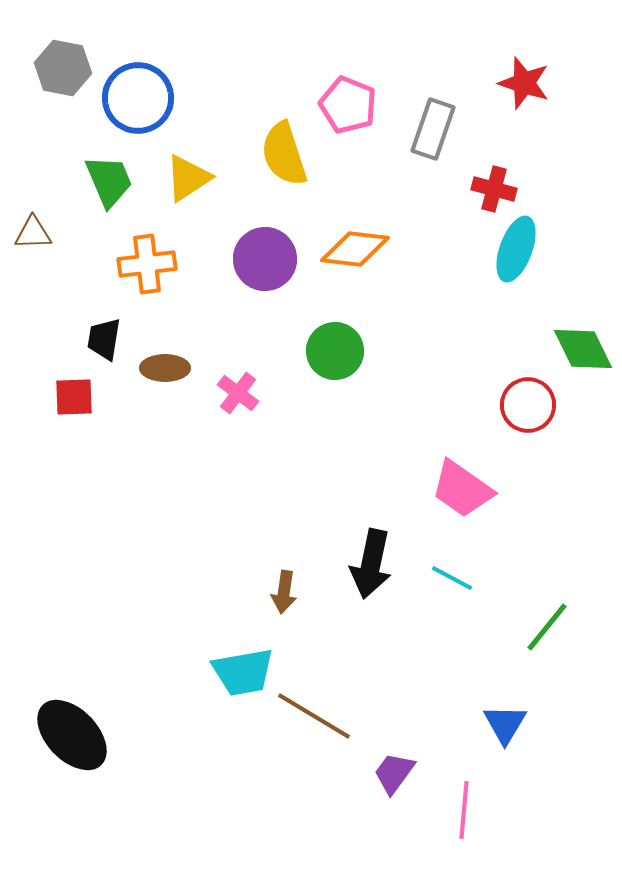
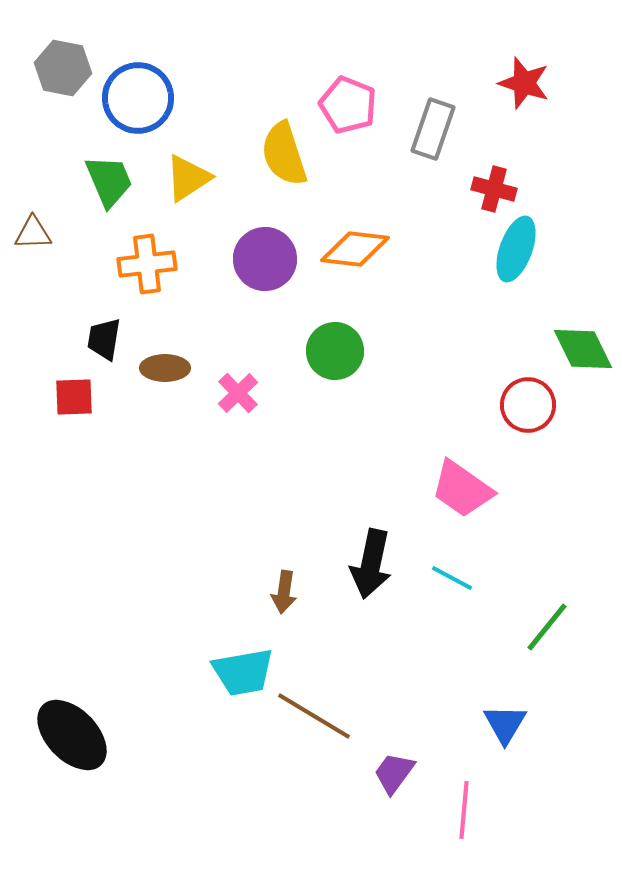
pink cross: rotated 9 degrees clockwise
